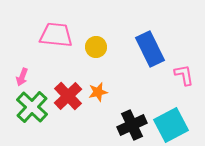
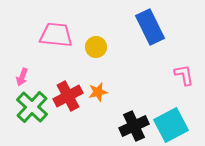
blue rectangle: moved 22 px up
red cross: rotated 16 degrees clockwise
black cross: moved 2 px right, 1 px down
